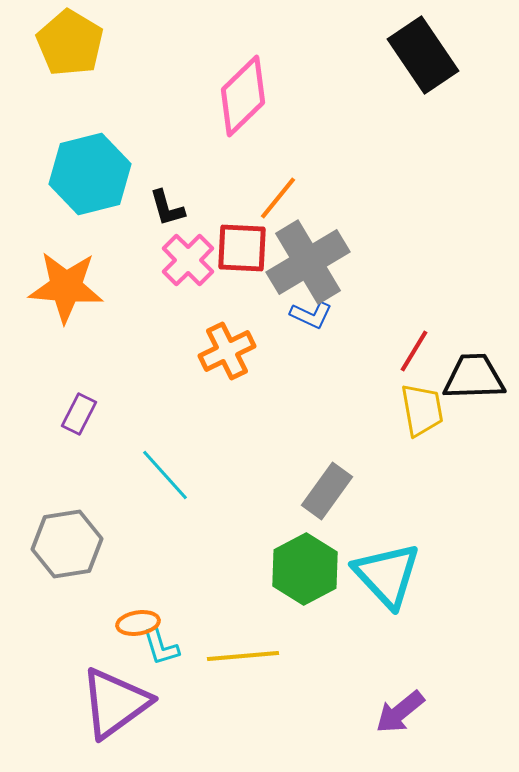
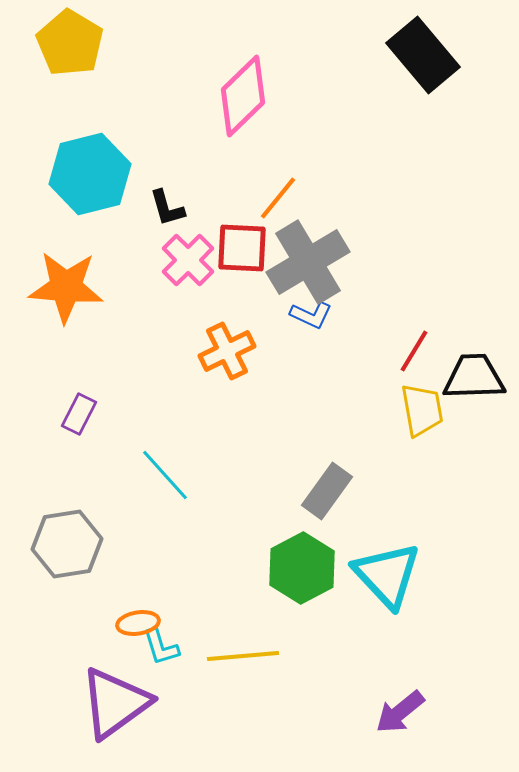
black rectangle: rotated 6 degrees counterclockwise
green hexagon: moved 3 px left, 1 px up
